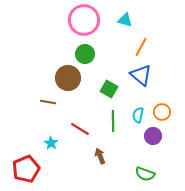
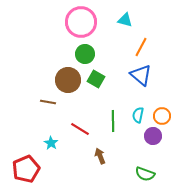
pink circle: moved 3 px left, 2 px down
brown circle: moved 2 px down
green square: moved 13 px left, 10 px up
orange circle: moved 4 px down
